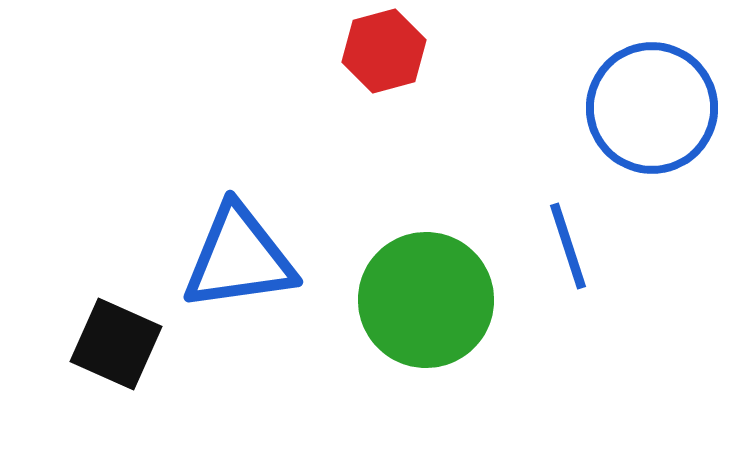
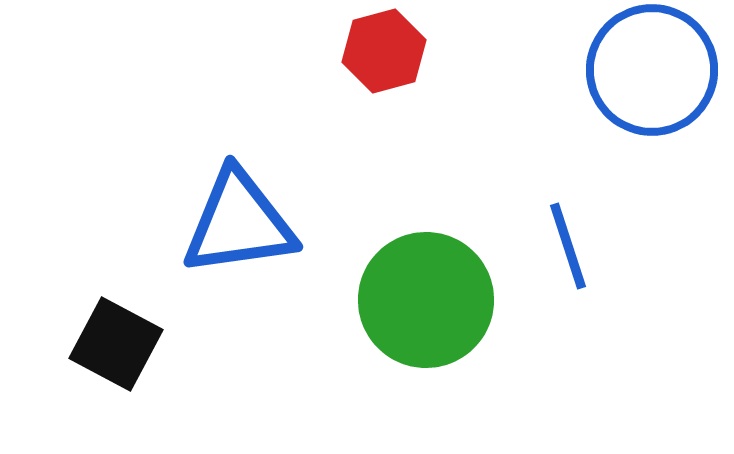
blue circle: moved 38 px up
blue triangle: moved 35 px up
black square: rotated 4 degrees clockwise
